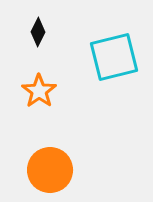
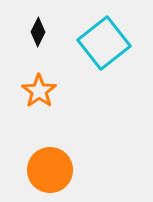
cyan square: moved 10 px left, 14 px up; rotated 24 degrees counterclockwise
